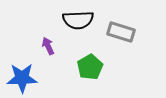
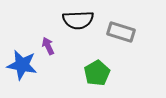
green pentagon: moved 7 px right, 6 px down
blue star: moved 13 px up; rotated 12 degrees clockwise
